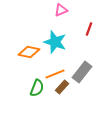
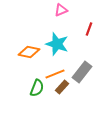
cyan star: moved 2 px right, 2 px down
